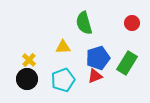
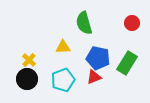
blue pentagon: rotated 30 degrees clockwise
red triangle: moved 1 px left, 1 px down
